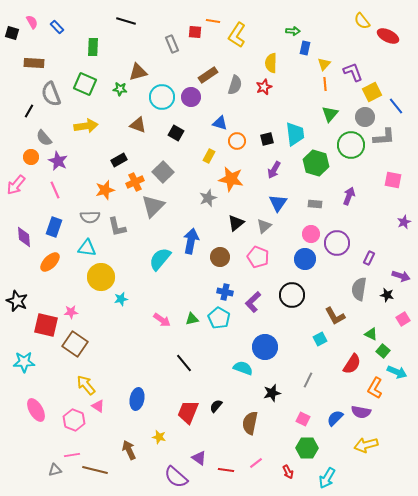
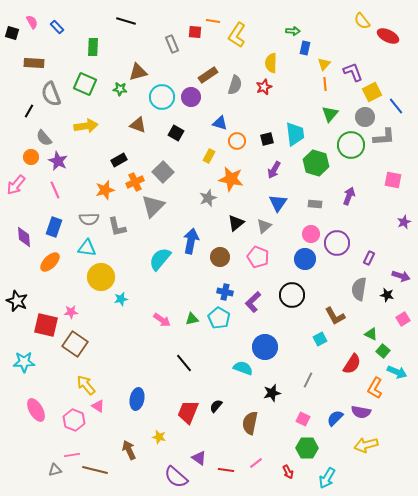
gray semicircle at (90, 217): moved 1 px left, 2 px down
